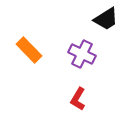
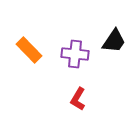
black trapezoid: moved 8 px right, 22 px down; rotated 24 degrees counterclockwise
purple cross: moved 7 px left; rotated 20 degrees counterclockwise
